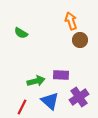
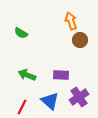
green arrow: moved 9 px left, 6 px up; rotated 144 degrees counterclockwise
